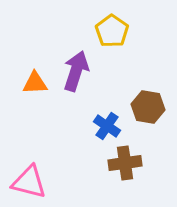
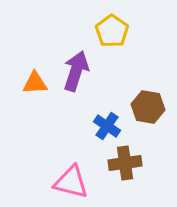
pink triangle: moved 42 px right
